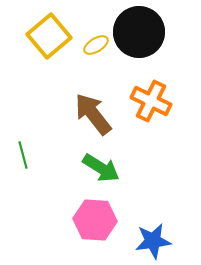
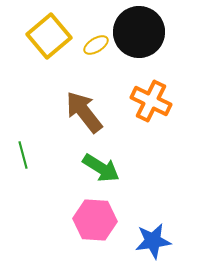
brown arrow: moved 9 px left, 2 px up
